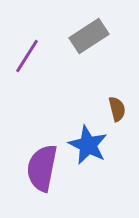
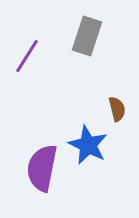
gray rectangle: moved 2 px left; rotated 39 degrees counterclockwise
